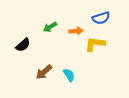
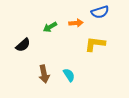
blue semicircle: moved 1 px left, 6 px up
orange arrow: moved 8 px up
brown arrow: moved 2 px down; rotated 60 degrees counterclockwise
